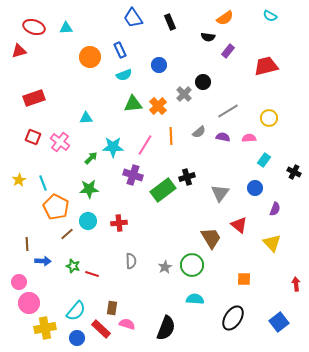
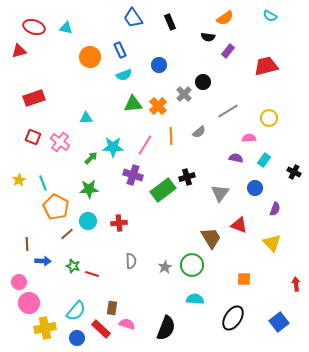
cyan triangle at (66, 28): rotated 16 degrees clockwise
purple semicircle at (223, 137): moved 13 px right, 21 px down
red triangle at (239, 225): rotated 18 degrees counterclockwise
